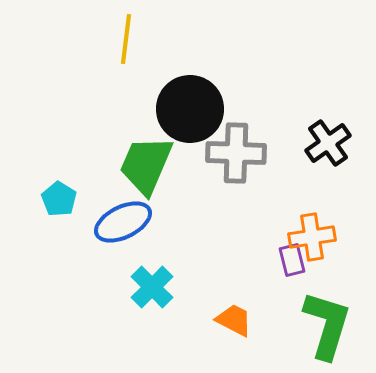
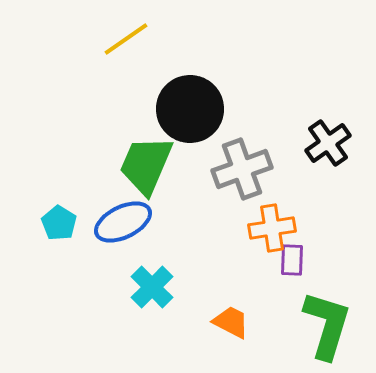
yellow line: rotated 48 degrees clockwise
gray cross: moved 6 px right, 16 px down; rotated 22 degrees counterclockwise
cyan pentagon: moved 24 px down
orange cross: moved 40 px left, 9 px up
purple rectangle: rotated 16 degrees clockwise
orange trapezoid: moved 3 px left, 2 px down
